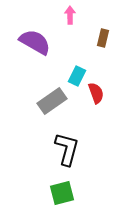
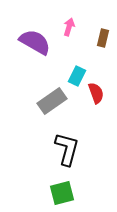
pink arrow: moved 1 px left, 12 px down; rotated 18 degrees clockwise
